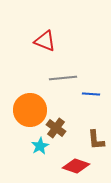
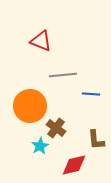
red triangle: moved 4 px left
gray line: moved 3 px up
orange circle: moved 4 px up
red diamond: moved 2 px left, 1 px up; rotated 32 degrees counterclockwise
